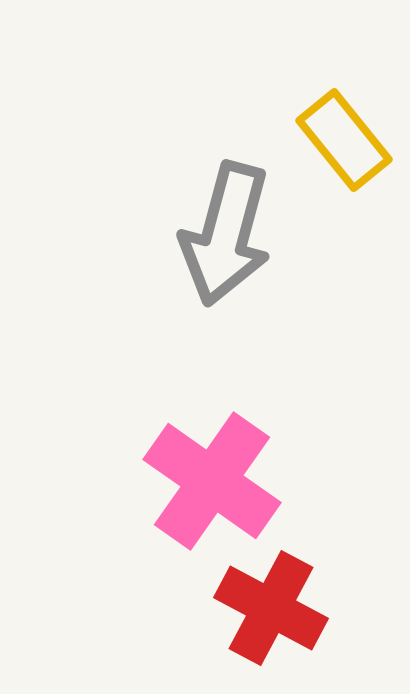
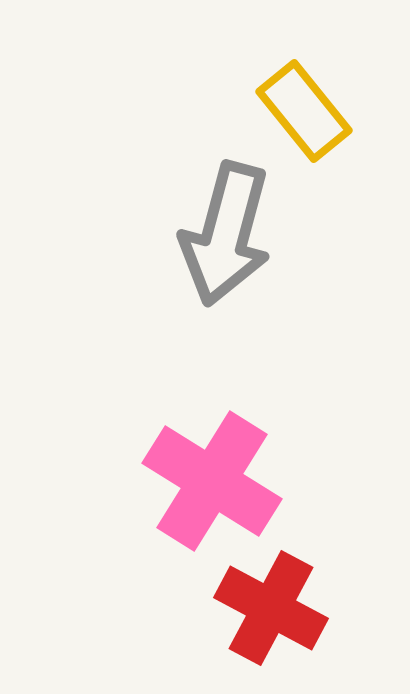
yellow rectangle: moved 40 px left, 29 px up
pink cross: rotated 3 degrees counterclockwise
